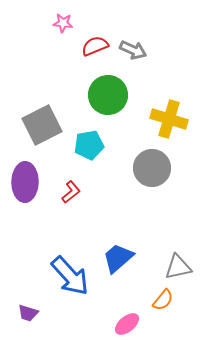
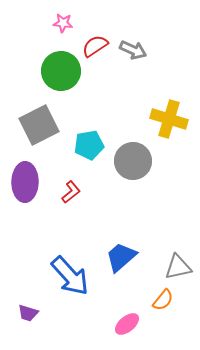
red semicircle: rotated 12 degrees counterclockwise
green circle: moved 47 px left, 24 px up
gray square: moved 3 px left
gray circle: moved 19 px left, 7 px up
blue trapezoid: moved 3 px right, 1 px up
